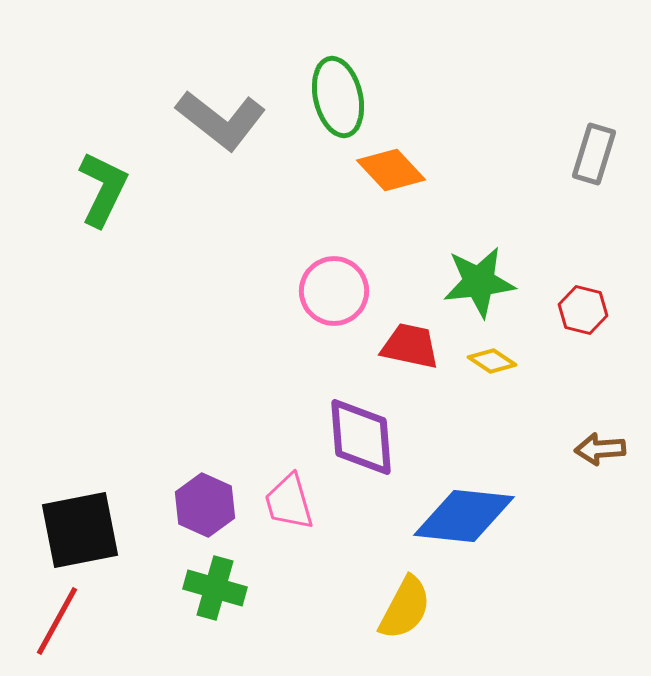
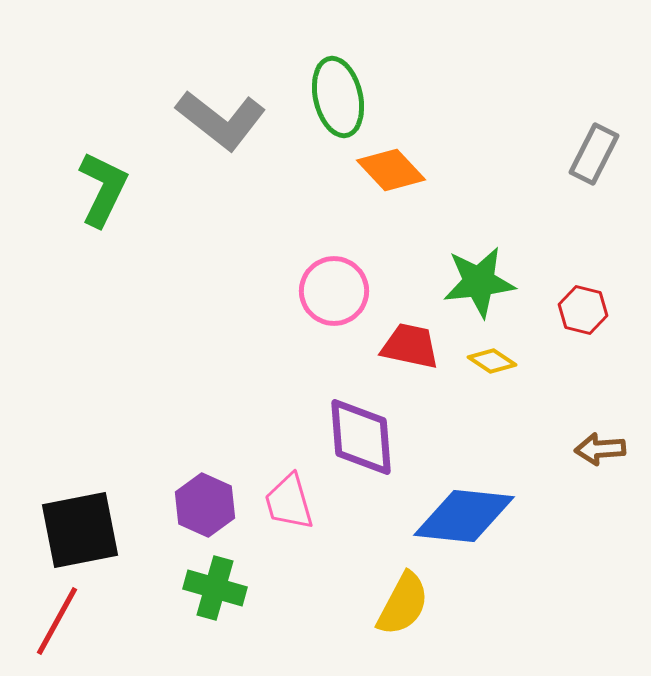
gray rectangle: rotated 10 degrees clockwise
yellow semicircle: moved 2 px left, 4 px up
